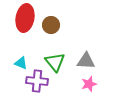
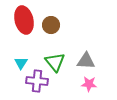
red ellipse: moved 1 px left, 2 px down; rotated 24 degrees counterclockwise
cyan triangle: rotated 40 degrees clockwise
pink star: rotated 21 degrees clockwise
